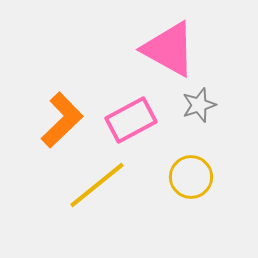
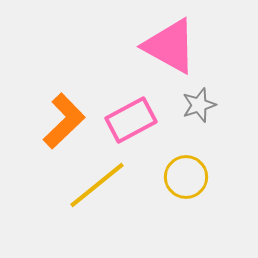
pink triangle: moved 1 px right, 3 px up
orange L-shape: moved 2 px right, 1 px down
yellow circle: moved 5 px left
